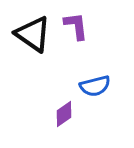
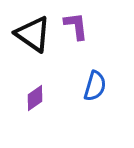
blue semicircle: rotated 60 degrees counterclockwise
purple diamond: moved 29 px left, 16 px up
